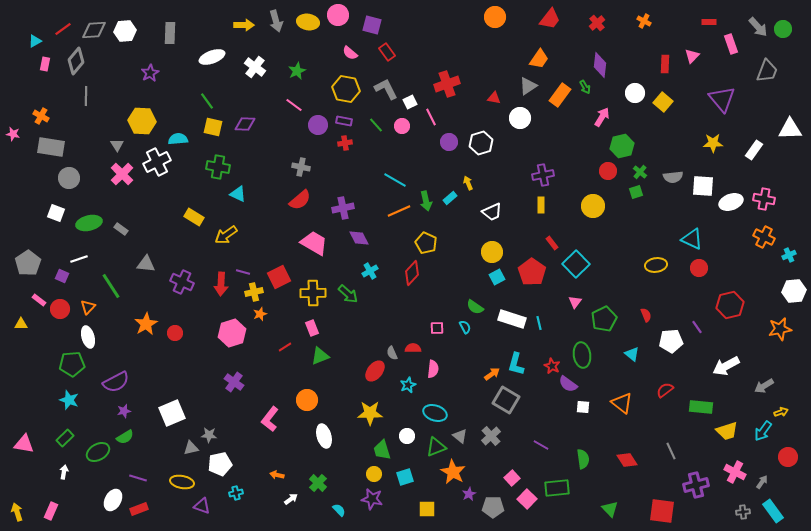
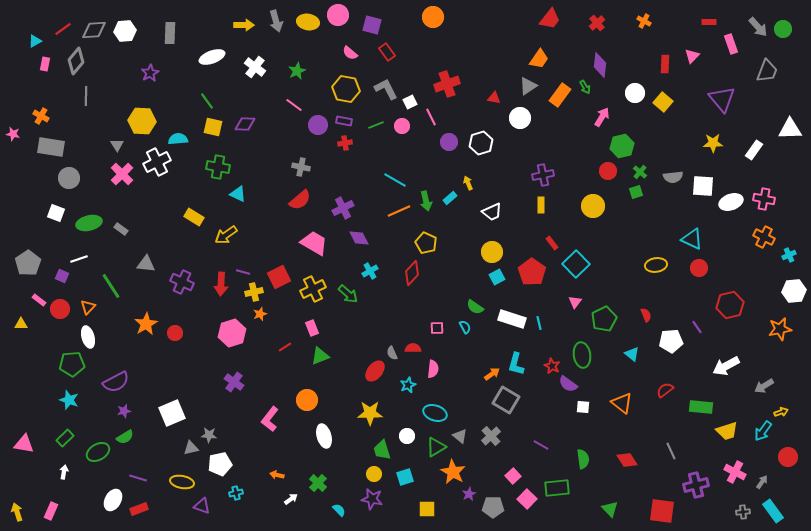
orange circle at (495, 17): moved 62 px left
green line at (376, 125): rotated 70 degrees counterclockwise
purple cross at (343, 208): rotated 15 degrees counterclockwise
yellow cross at (313, 293): moved 4 px up; rotated 25 degrees counterclockwise
green triangle at (436, 447): rotated 10 degrees counterclockwise
pink square at (512, 478): moved 1 px right, 2 px up
